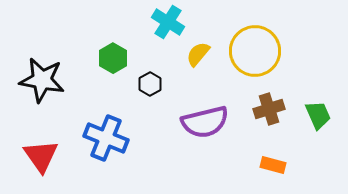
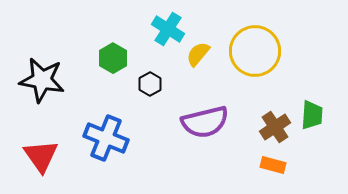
cyan cross: moved 7 px down
brown cross: moved 6 px right, 18 px down; rotated 16 degrees counterclockwise
green trapezoid: moved 6 px left; rotated 28 degrees clockwise
